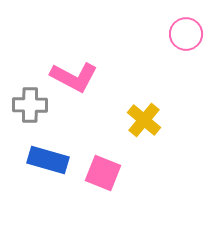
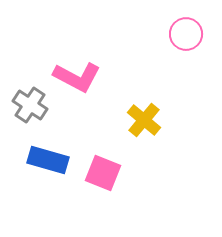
pink L-shape: moved 3 px right
gray cross: rotated 32 degrees clockwise
